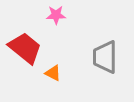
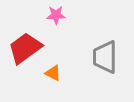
red trapezoid: rotated 75 degrees counterclockwise
